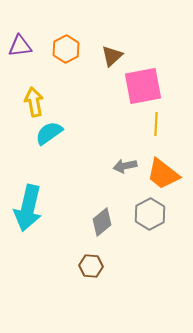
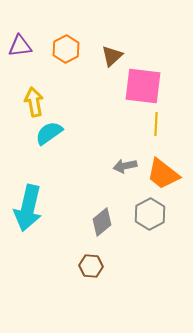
pink square: rotated 18 degrees clockwise
